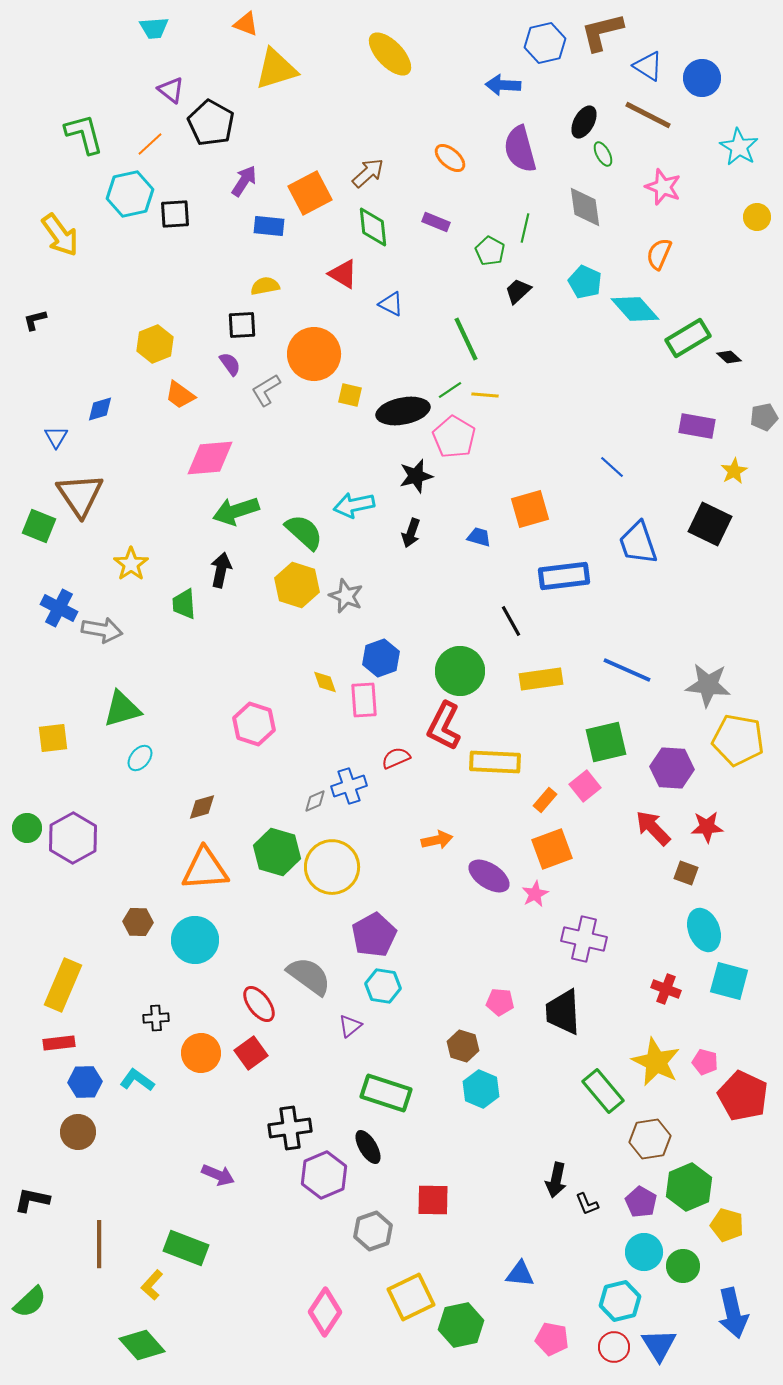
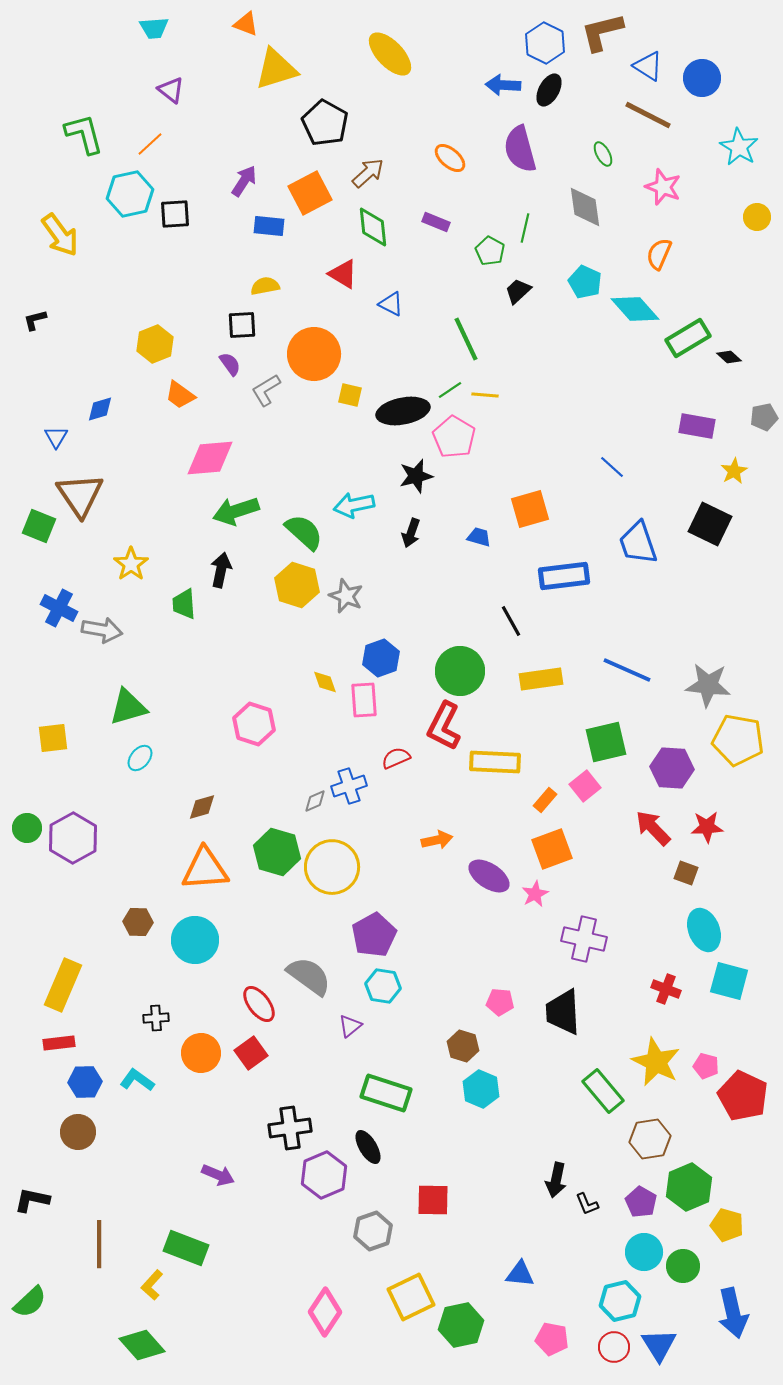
blue hexagon at (545, 43): rotated 21 degrees counterclockwise
black ellipse at (584, 122): moved 35 px left, 32 px up
black pentagon at (211, 123): moved 114 px right
green triangle at (122, 709): moved 6 px right, 2 px up
pink pentagon at (705, 1062): moved 1 px right, 4 px down
